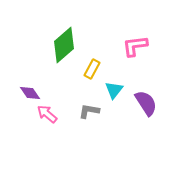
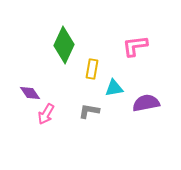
green diamond: rotated 24 degrees counterclockwise
yellow rectangle: rotated 18 degrees counterclockwise
cyan triangle: moved 2 px up; rotated 42 degrees clockwise
purple semicircle: rotated 68 degrees counterclockwise
pink arrow: moved 1 px left; rotated 100 degrees counterclockwise
